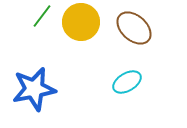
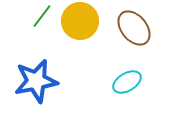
yellow circle: moved 1 px left, 1 px up
brown ellipse: rotated 9 degrees clockwise
blue star: moved 2 px right, 8 px up
